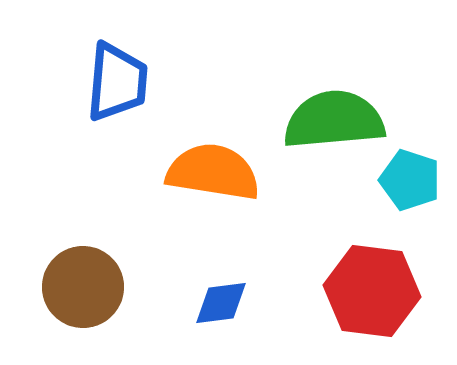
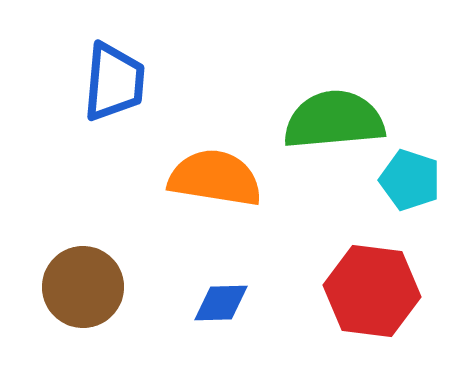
blue trapezoid: moved 3 px left
orange semicircle: moved 2 px right, 6 px down
blue diamond: rotated 6 degrees clockwise
